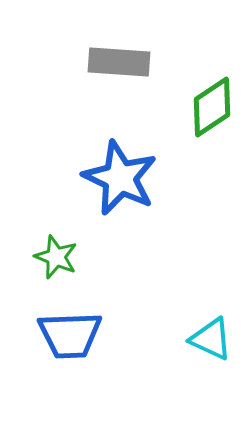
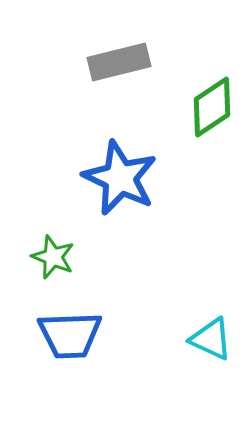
gray rectangle: rotated 18 degrees counterclockwise
green star: moved 3 px left
